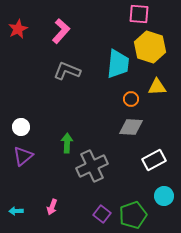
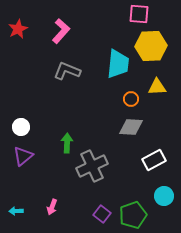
yellow hexagon: moved 1 px right, 1 px up; rotated 20 degrees counterclockwise
